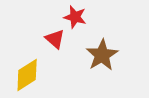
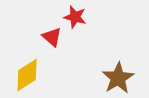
red triangle: moved 3 px left, 2 px up
brown star: moved 16 px right, 23 px down
